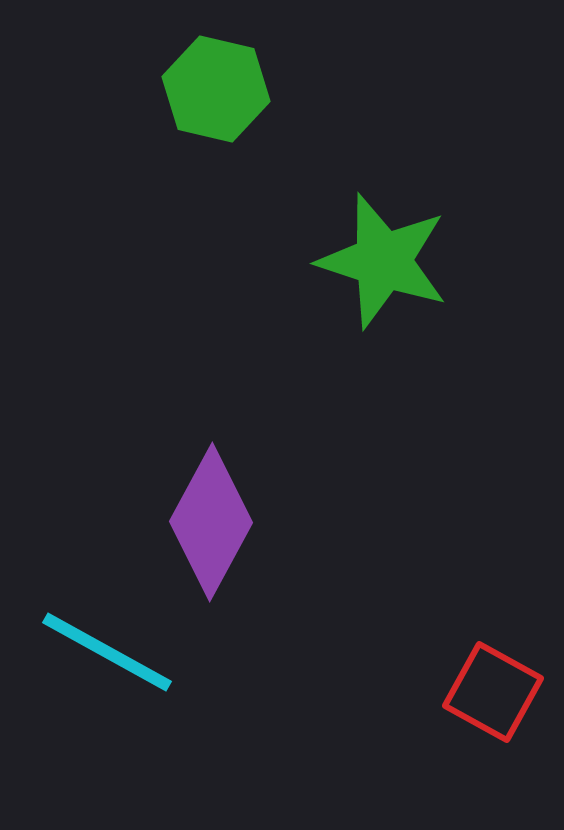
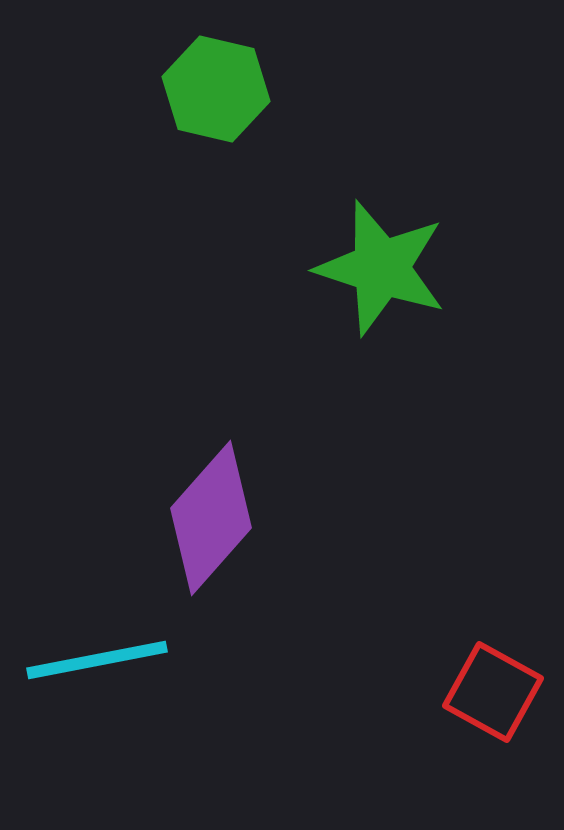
green star: moved 2 px left, 7 px down
purple diamond: moved 4 px up; rotated 13 degrees clockwise
cyan line: moved 10 px left, 8 px down; rotated 40 degrees counterclockwise
